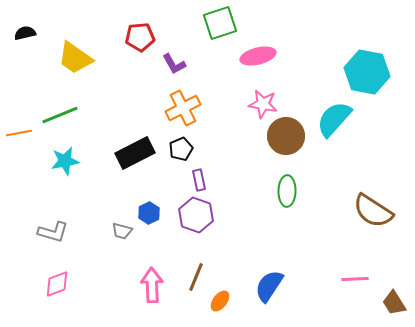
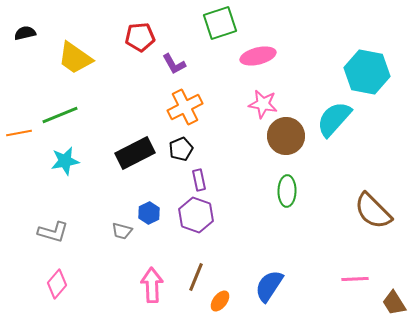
orange cross: moved 2 px right, 1 px up
brown semicircle: rotated 12 degrees clockwise
pink diamond: rotated 28 degrees counterclockwise
